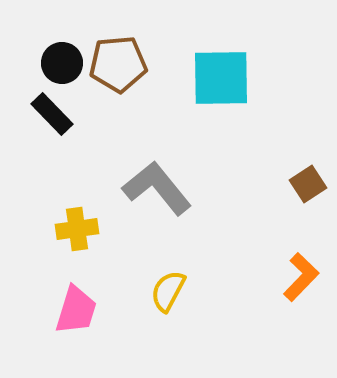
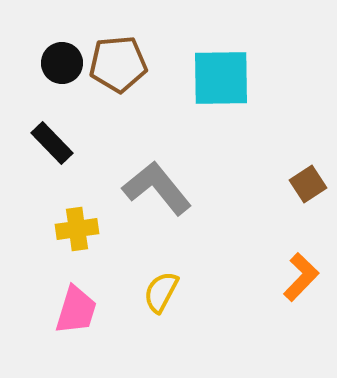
black rectangle: moved 29 px down
yellow semicircle: moved 7 px left, 1 px down
